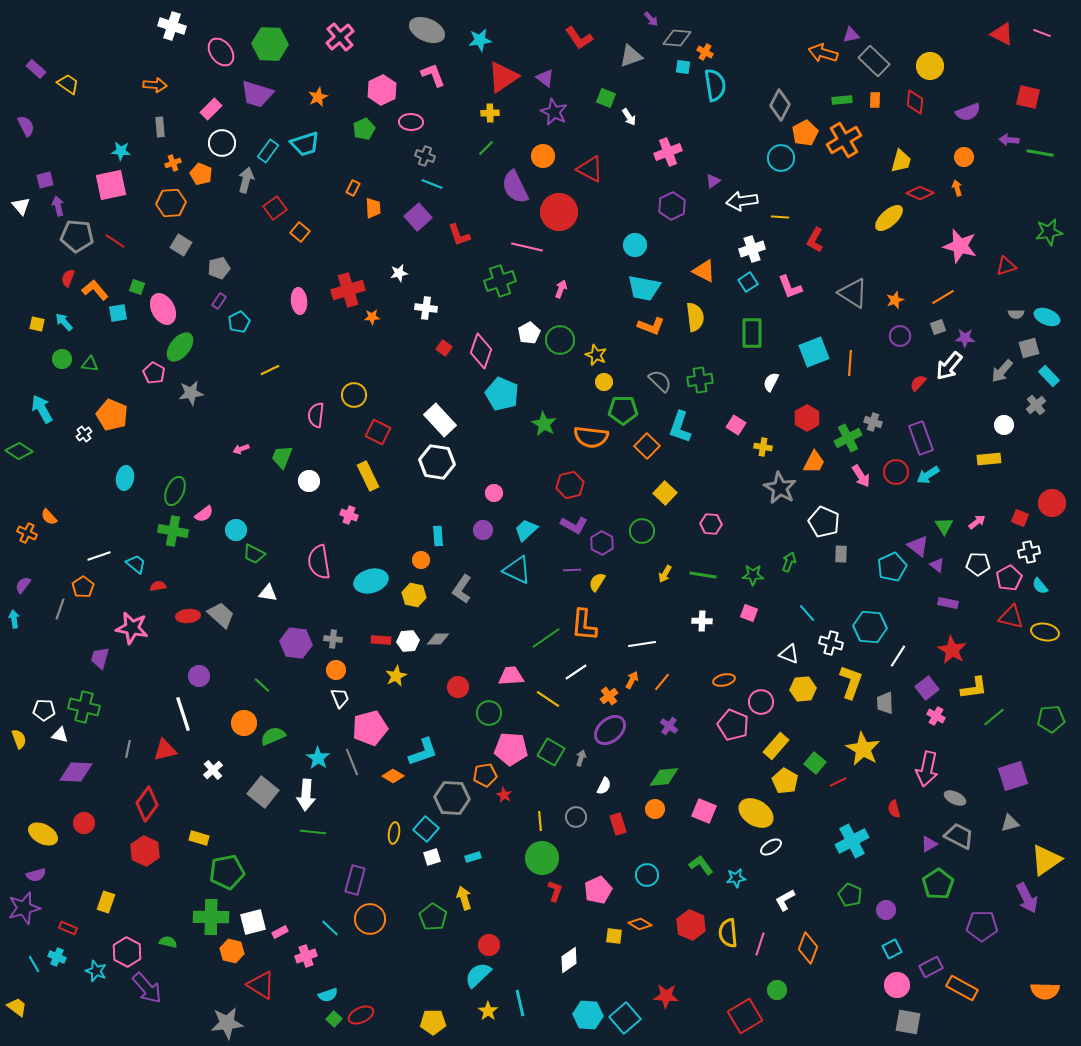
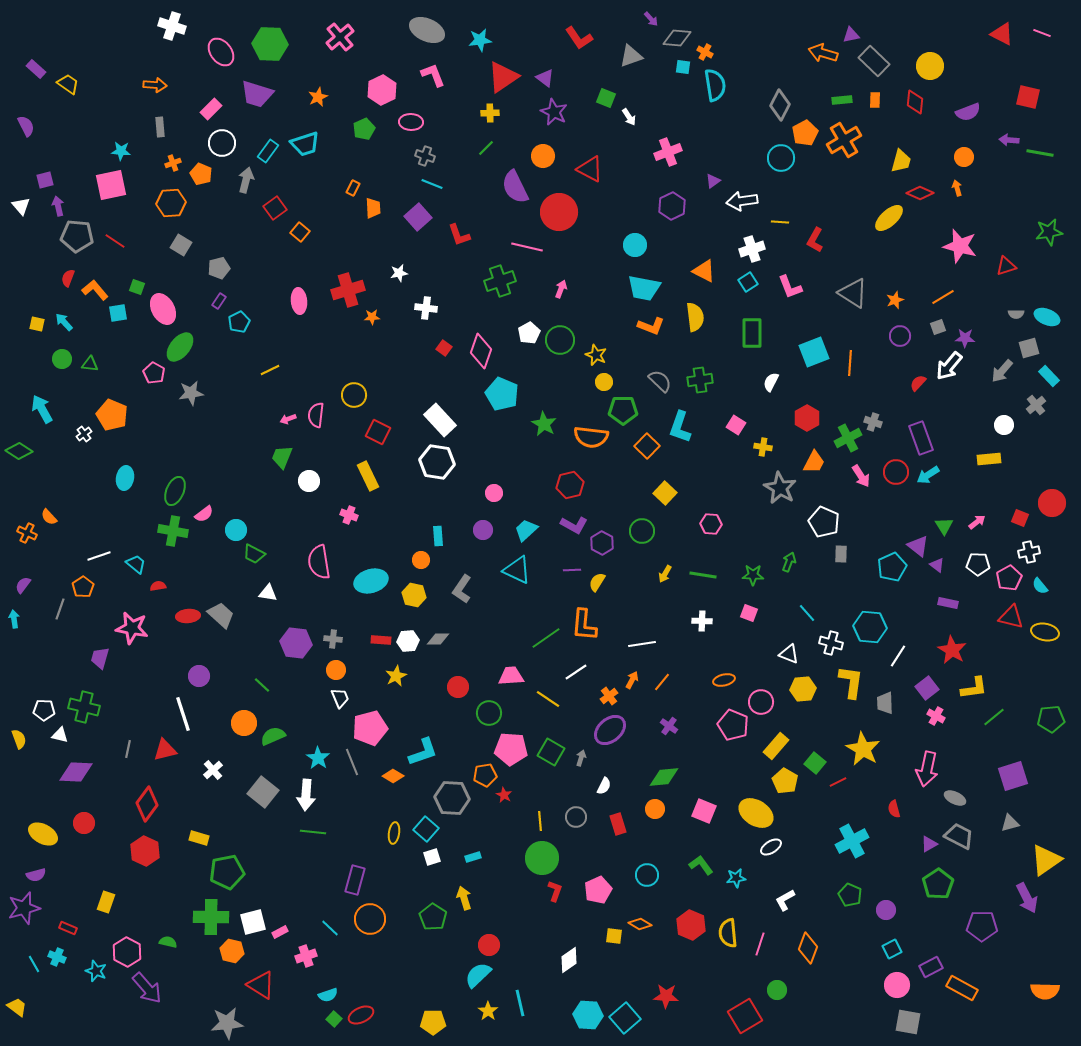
yellow line at (780, 217): moved 5 px down
pink arrow at (241, 449): moved 47 px right, 30 px up
yellow L-shape at (851, 682): rotated 12 degrees counterclockwise
